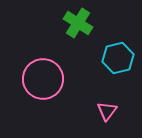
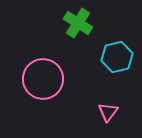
cyan hexagon: moved 1 px left, 1 px up
pink triangle: moved 1 px right, 1 px down
